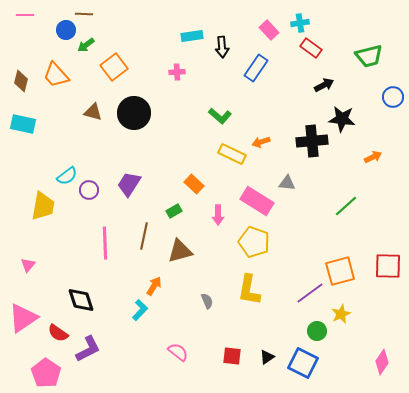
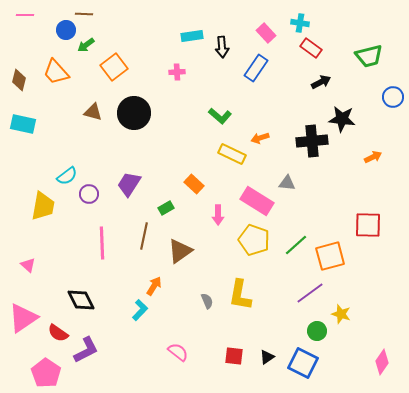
cyan cross at (300, 23): rotated 18 degrees clockwise
pink rectangle at (269, 30): moved 3 px left, 3 px down
orange trapezoid at (56, 75): moved 3 px up
brown diamond at (21, 81): moved 2 px left, 1 px up
black arrow at (324, 85): moved 3 px left, 3 px up
orange arrow at (261, 142): moved 1 px left, 4 px up
purple circle at (89, 190): moved 4 px down
green line at (346, 206): moved 50 px left, 39 px down
green rectangle at (174, 211): moved 8 px left, 3 px up
yellow pentagon at (254, 242): moved 2 px up
pink line at (105, 243): moved 3 px left
brown triangle at (180, 251): rotated 20 degrees counterclockwise
pink triangle at (28, 265): rotated 28 degrees counterclockwise
red square at (388, 266): moved 20 px left, 41 px up
orange square at (340, 271): moved 10 px left, 15 px up
yellow L-shape at (249, 290): moved 9 px left, 5 px down
black diamond at (81, 300): rotated 8 degrees counterclockwise
yellow star at (341, 314): rotated 30 degrees counterclockwise
purple L-shape at (88, 349): moved 2 px left, 1 px down
red square at (232, 356): moved 2 px right
